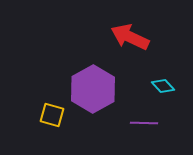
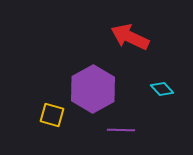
cyan diamond: moved 1 px left, 3 px down
purple line: moved 23 px left, 7 px down
